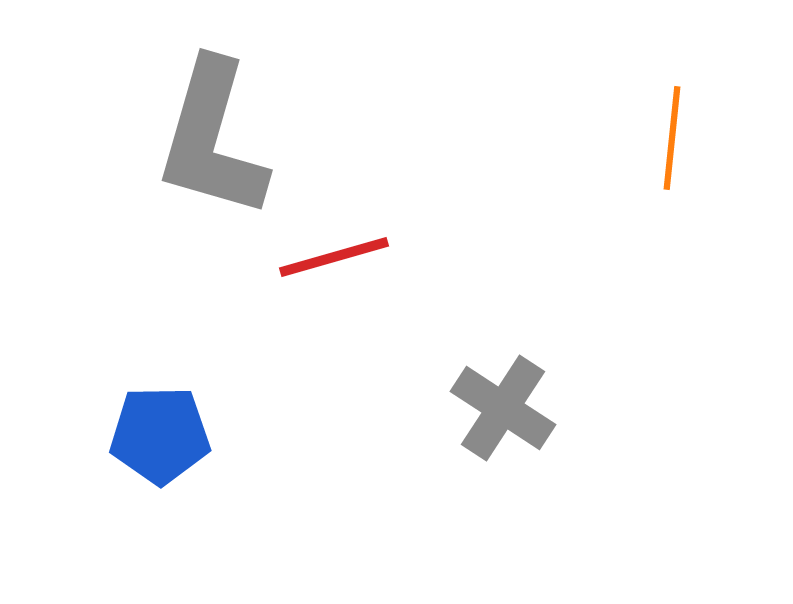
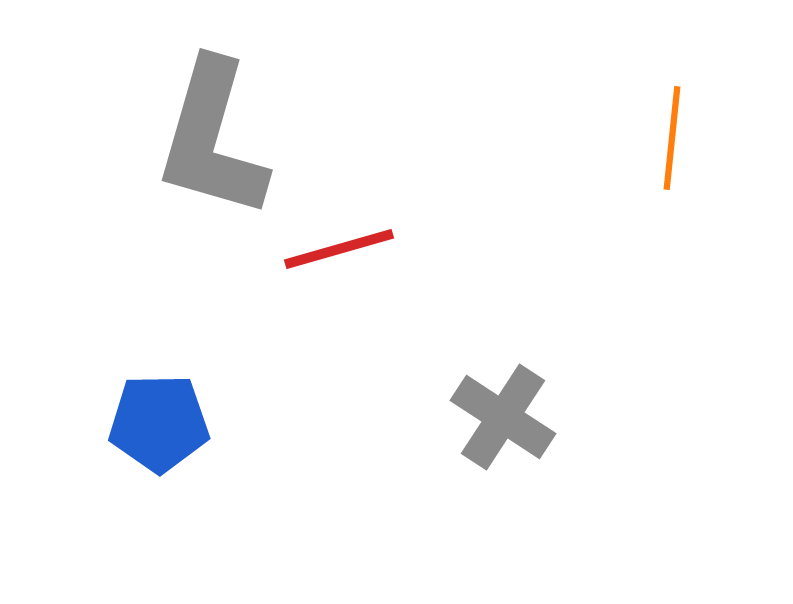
red line: moved 5 px right, 8 px up
gray cross: moved 9 px down
blue pentagon: moved 1 px left, 12 px up
